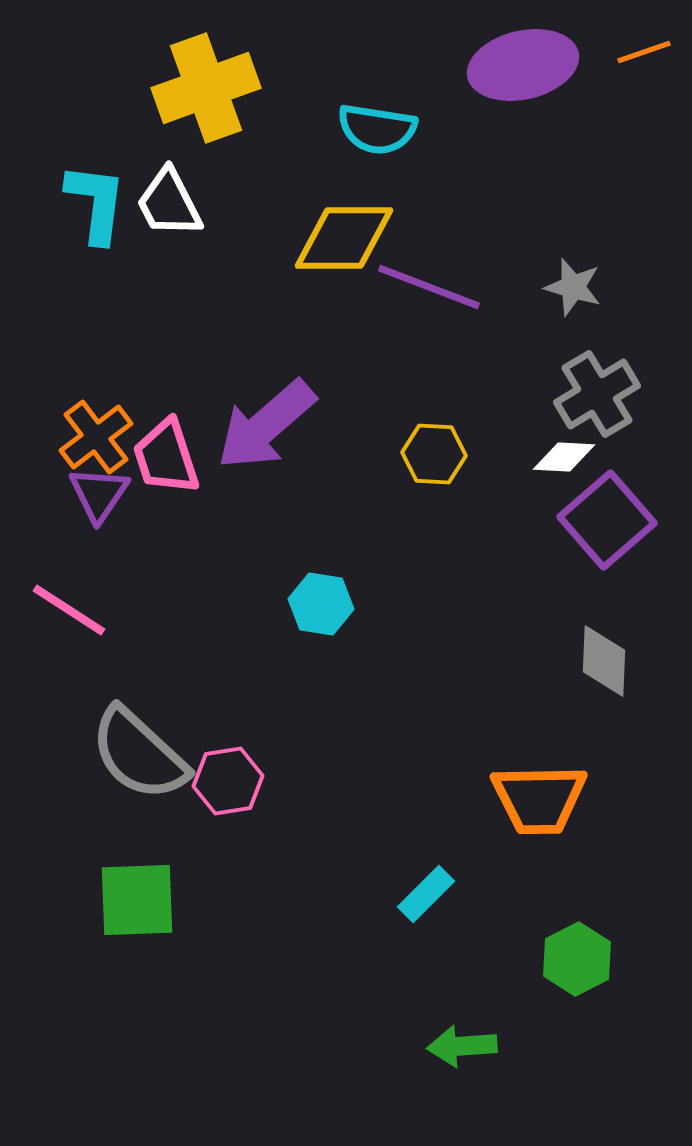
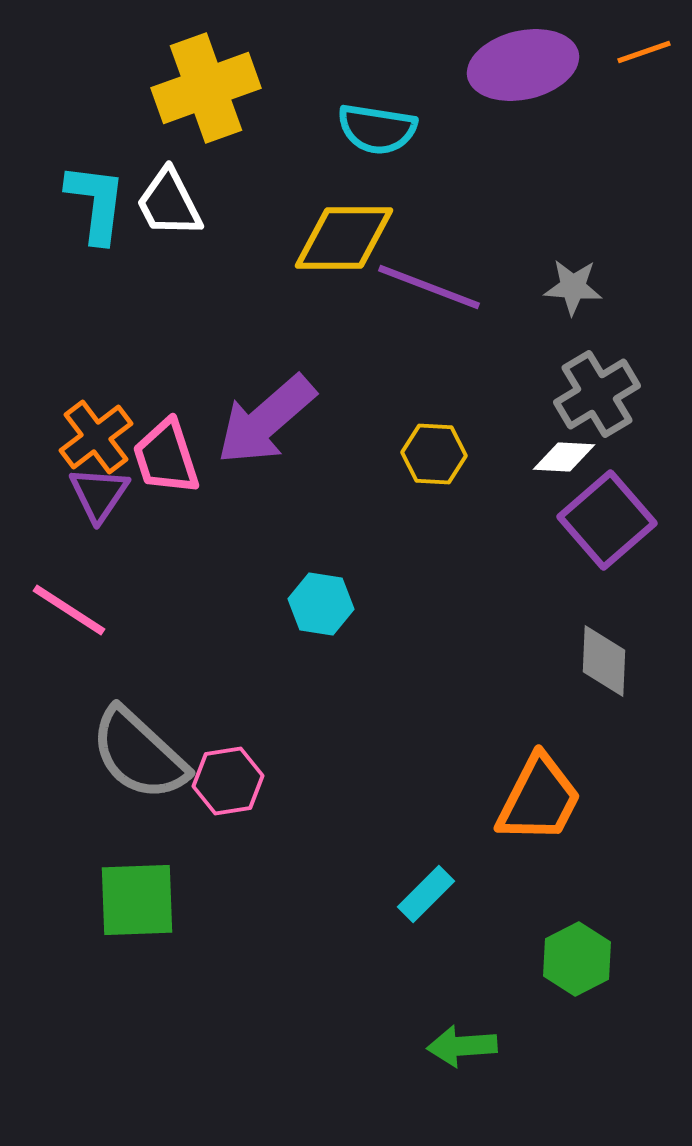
gray star: rotated 12 degrees counterclockwise
purple arrow: moved 5 px up
orange trapezoid: rotated 62 degrees counterclockwise
